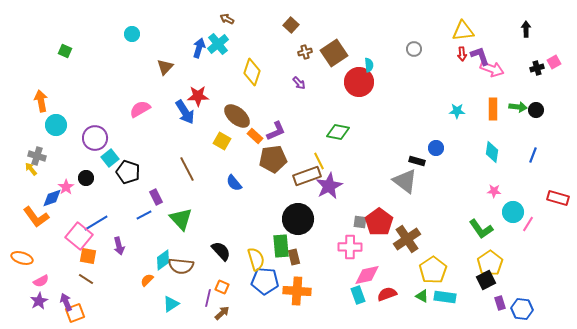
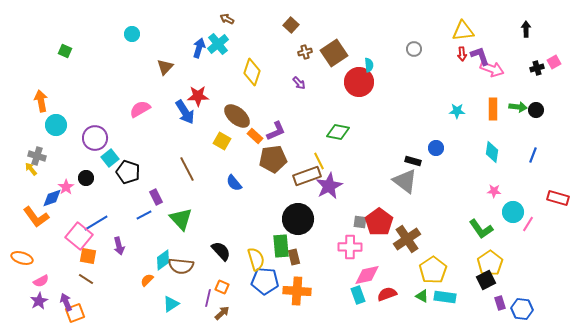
black rectangle at (417, 161): moved 4 px left
